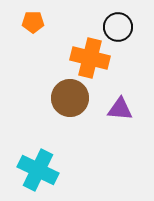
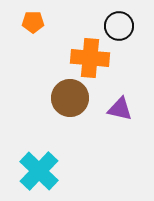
black circle: moved 1 px right, 1 px up
orange cross: rotated 9 degrees counterclockwise
purple triangle: rotated 8 degrees clockwise
cyan cross: moved 1 px right, 1 px down; rotated 18 degrees clockwise
